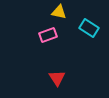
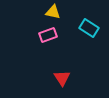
yellow triangle: moved 6 px left
red triangle: moved 5 px right
